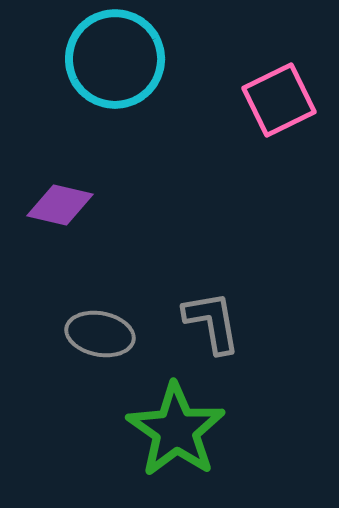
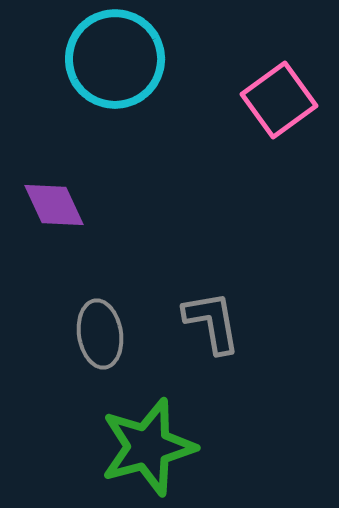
pink square: rotated 10 degrees counterclockwise
purple diamond: moved 6 px left; rotated 52 degrees clockwise
gray ellipse: rotated 70 degrees clockwise
green star: moved 28 px left, 17 px down; rotated 22 degrees clockwise
